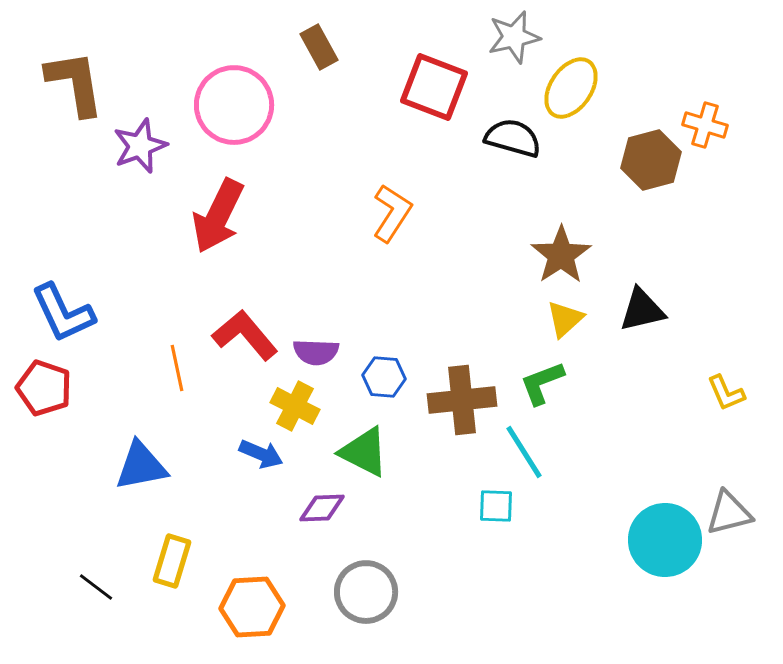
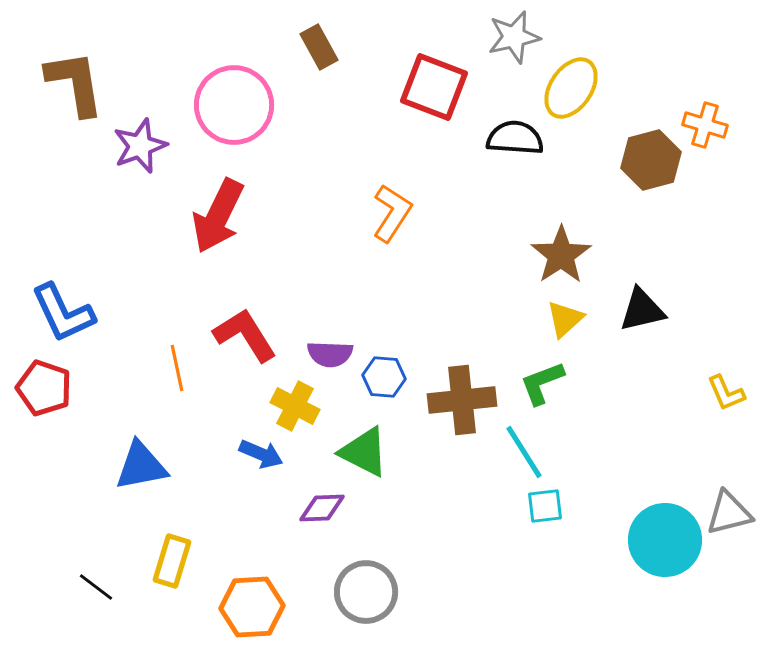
black semicircle: moved 2 px right; rotated 12 degrees counterclockwise
red L-shape: rotated 8 degrees clockwise
purple semicircle: moved 14 px right, 2 px down
cyan square: moved 49 px right; rotated 9 degrees counterclockwise
